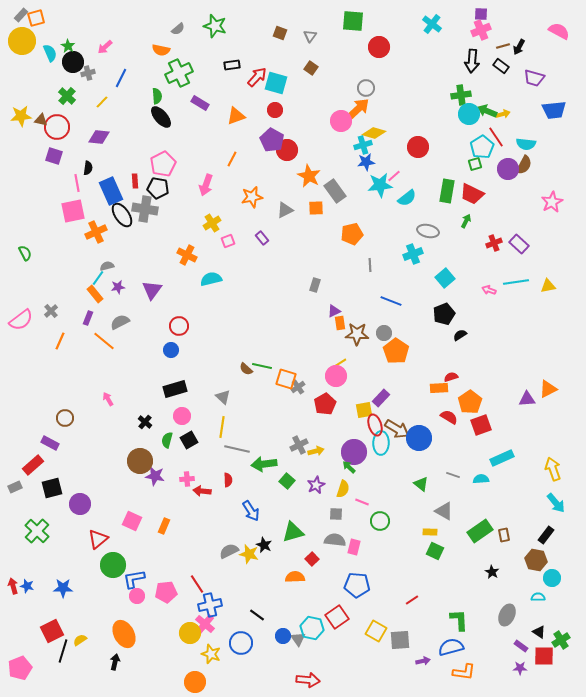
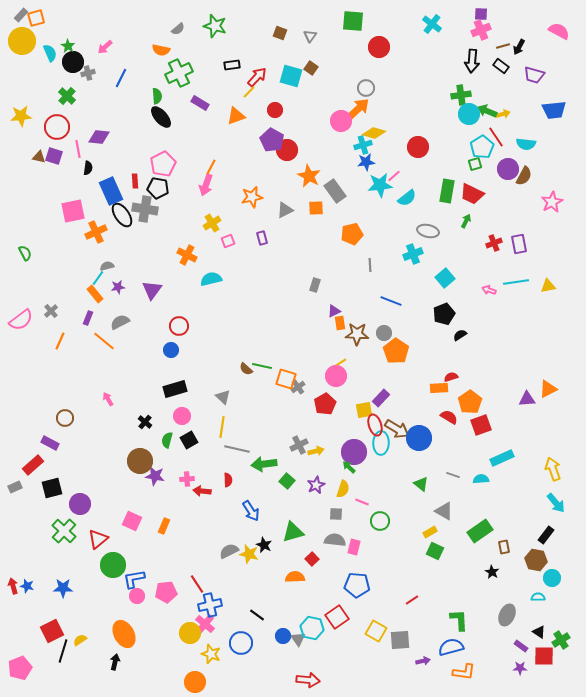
purple trapezoid at (534, 78): moved 3 px up
cyan square at (276, 83): moved 15 px right, 7 px up
yellow line at (102, 102): moved 147 px right, 10 px up
brown triangle at (41, 120): moved 2 px left, 37 px down
orange line at (232, 159): moved 21 px left, 8 px down
brown semicircle at (524, 165): moved 11 px down
pink line at (77, 183): moved 1 px right, 34 px up
purple rectangle at (262, 238): rotated 24 degrees clockwise
purple rectangle at (519, 244): rotated 36 degrees clockwise
green cross at (37, 531): moved 27 px right
yellow rectangle at (430, 532): rotated 32 degrees counterclockwise
brown rectangle at (504, 535): moved 12 px down
